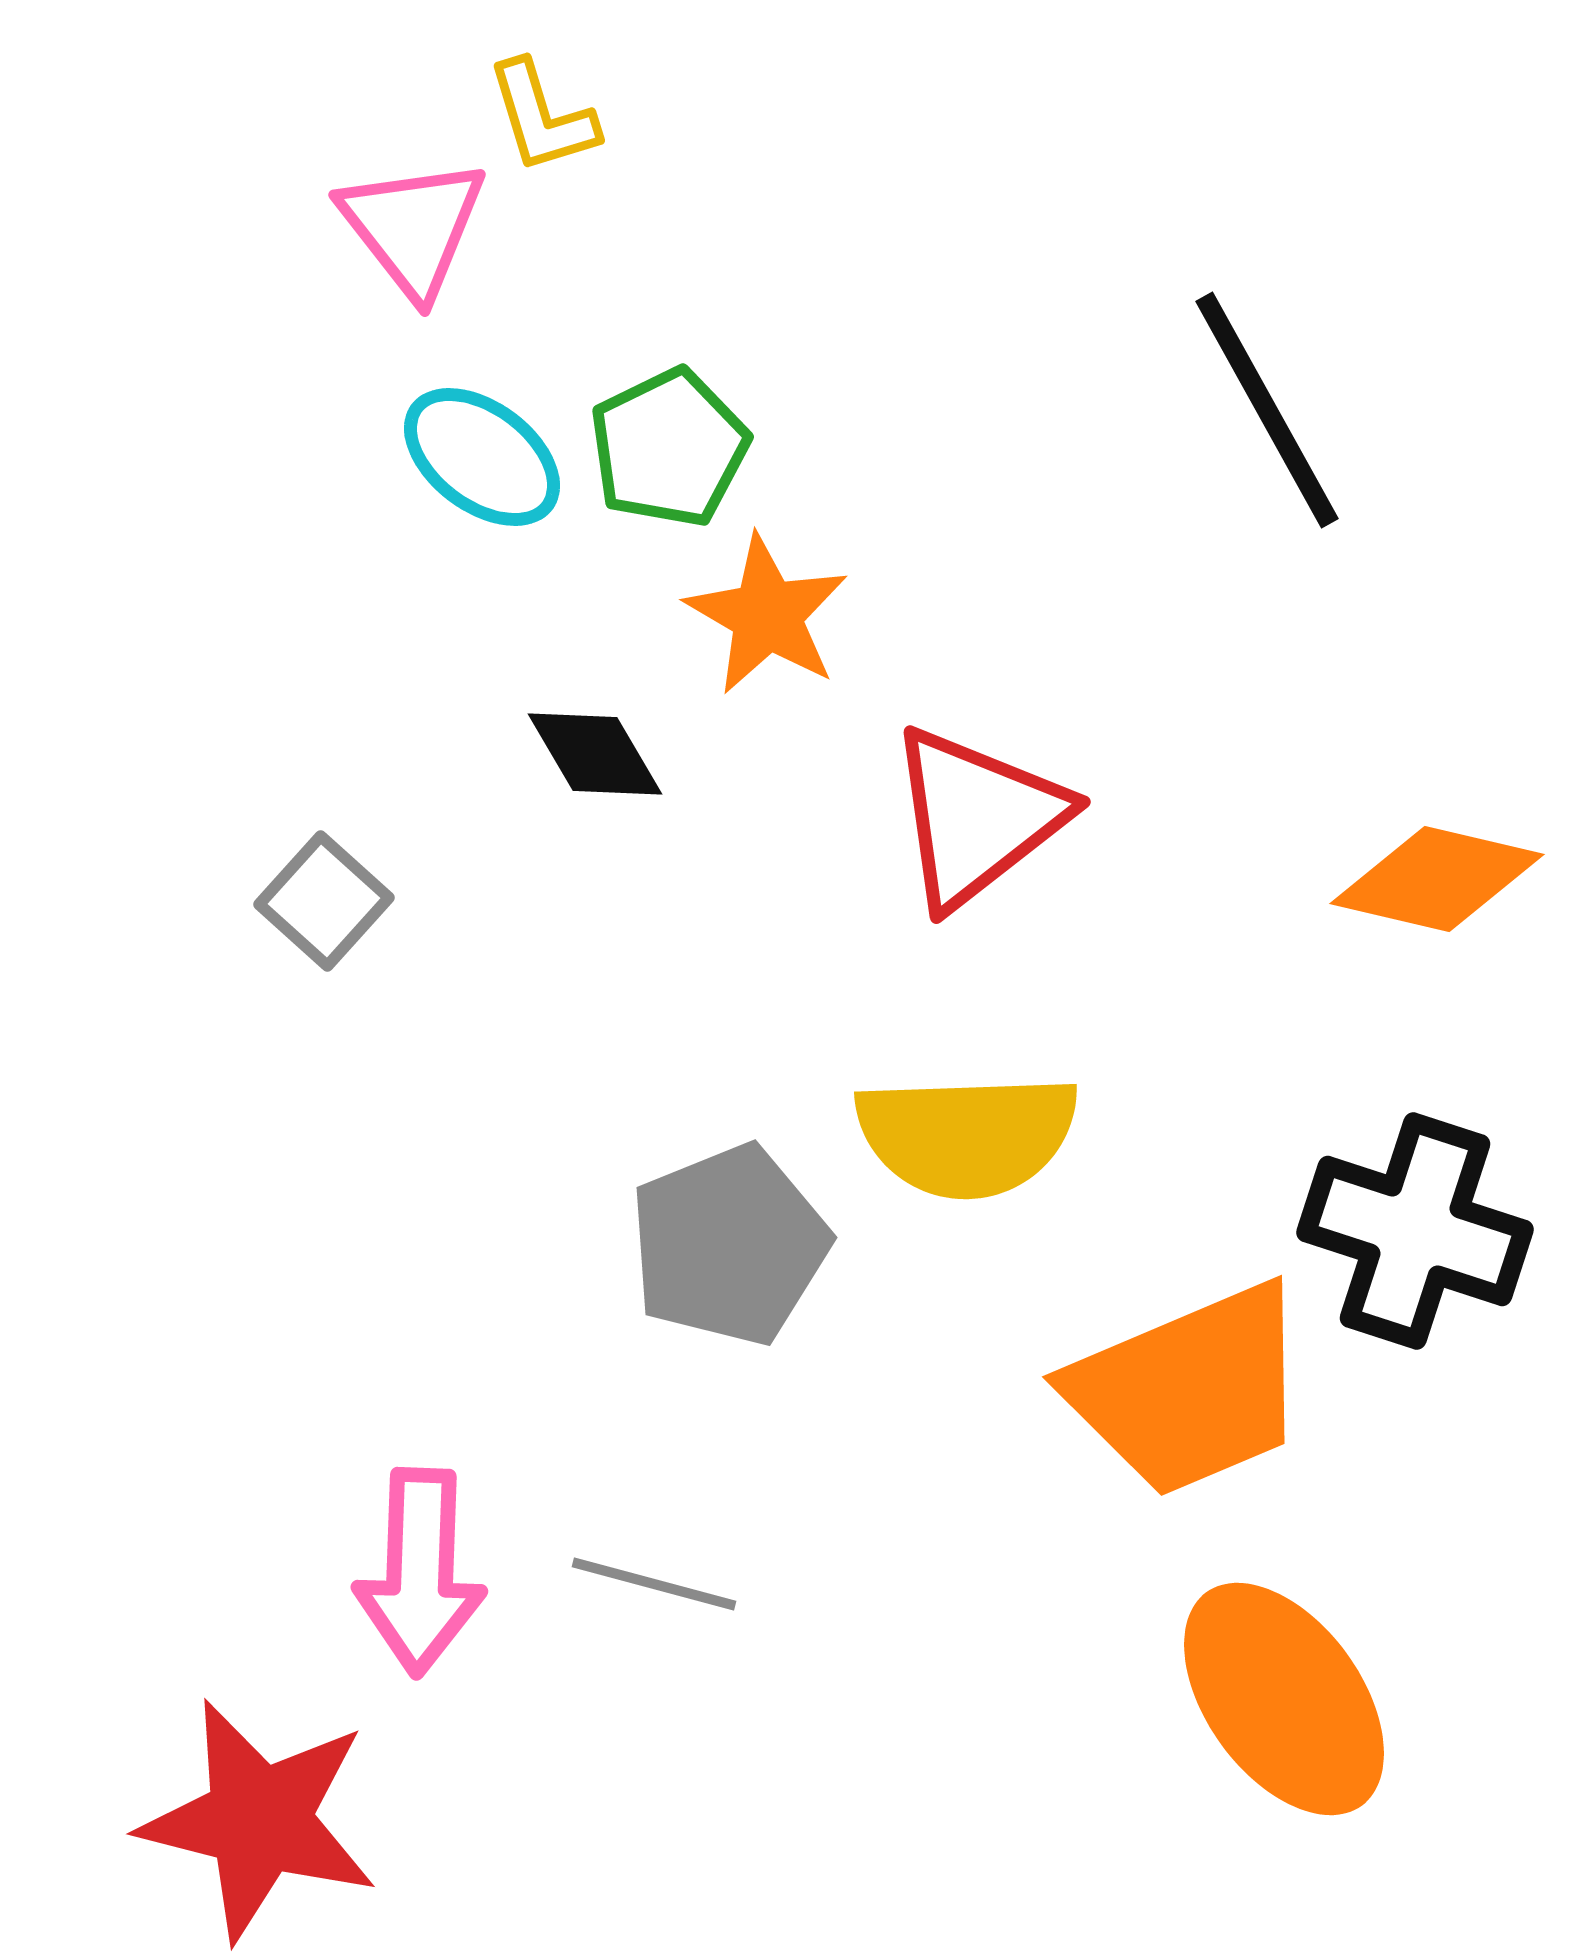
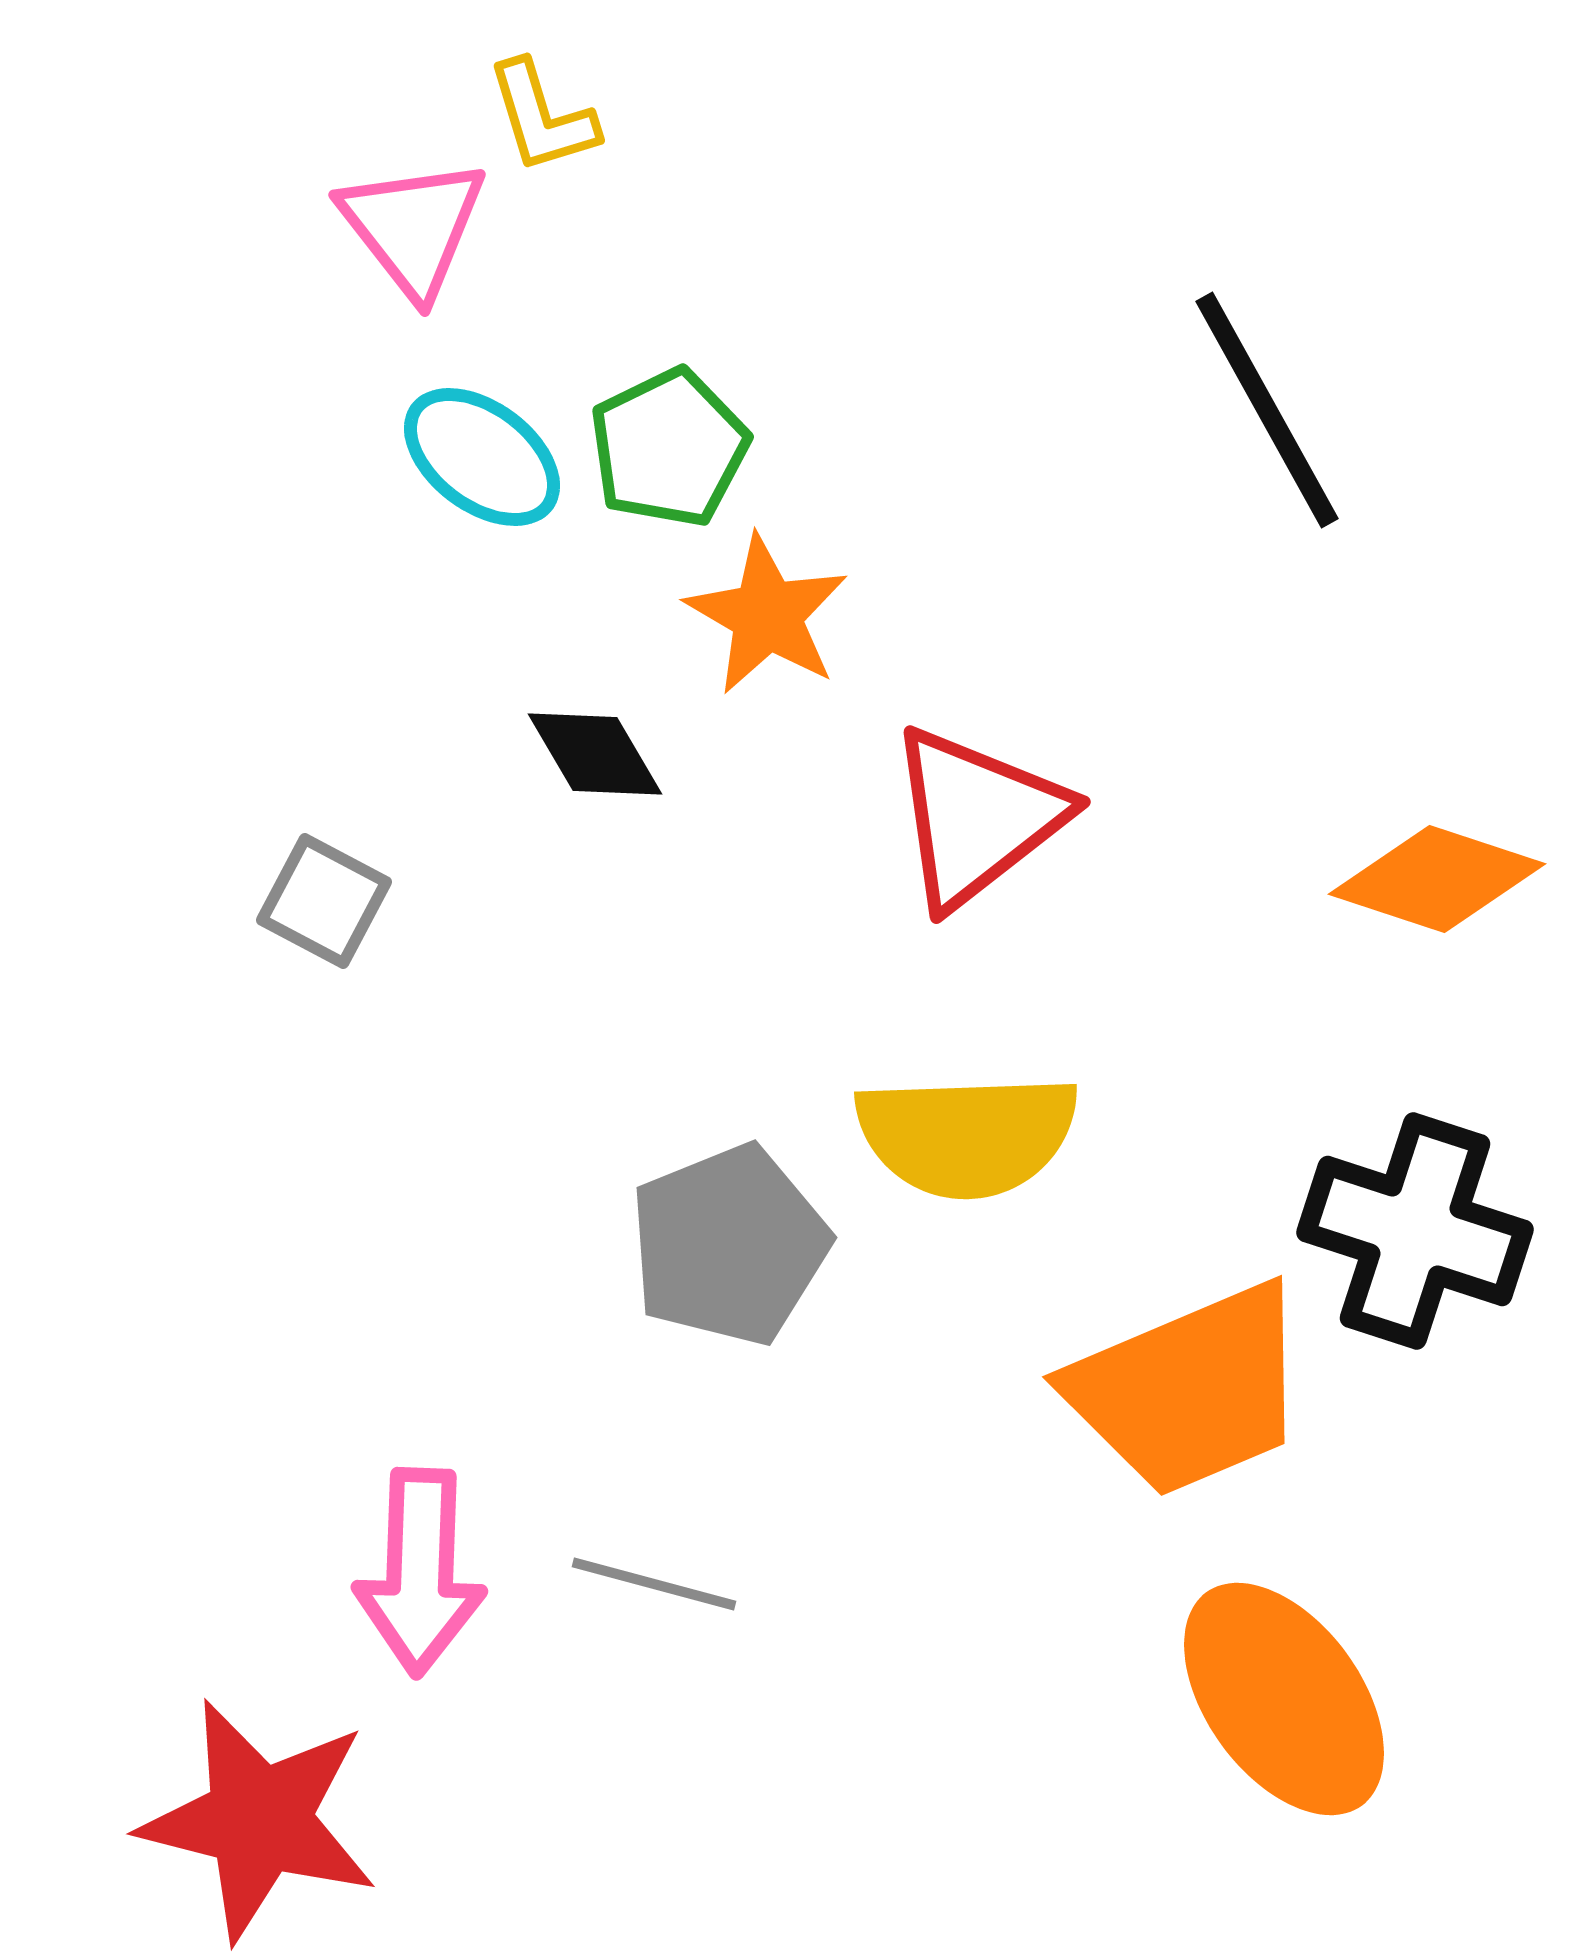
orange diamond: rotated 5 degrees clockwise
gray square: rotated 14 degrees counterclockwise
